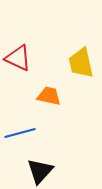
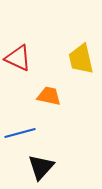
yellow trapezoid: moved 4 px up
black triangle: moved 1 px right, 4 px up
